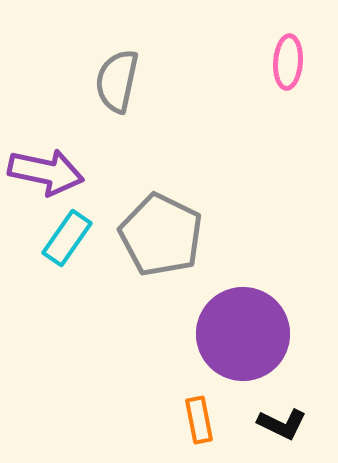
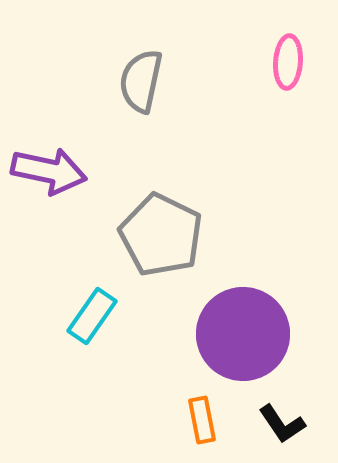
gray semicircle: moved 24 px right
purple arrow: moved 3 px right, 1 px up
cyan rectangle: moved 25 px right, 78 px down
orange rectangle: moved 3 px right
black L-shape: rotated 30 degrees clockwise
